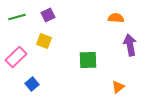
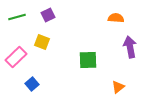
yellow square: moved 2 px left, 1 px down
purple arrow: moved 2 px down
